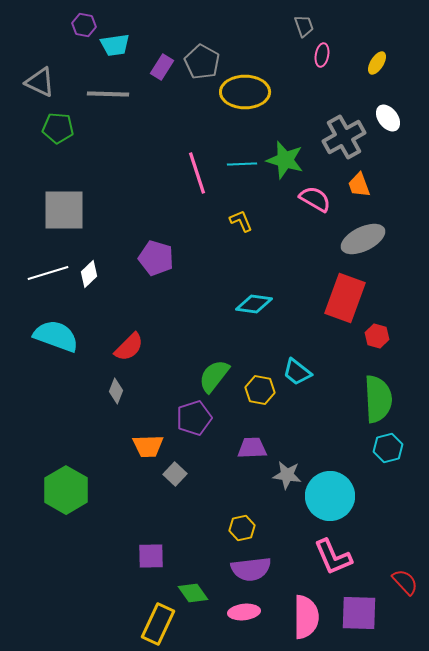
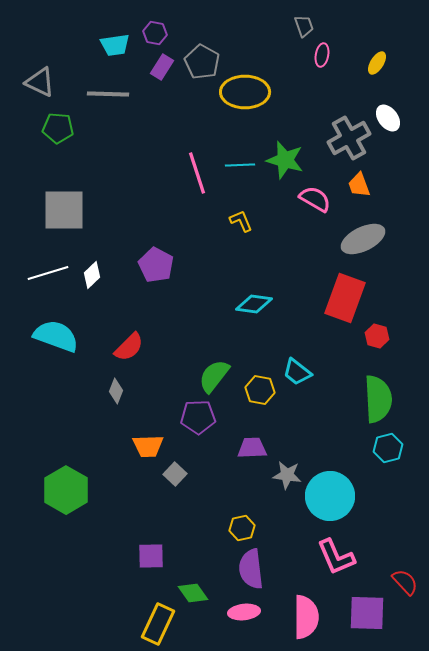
purple hexagon at (84, 25): moved 71 px right, 8 px down
gray cross at (344, 137): moved 5 px right, 1 px down
cyan line at (242, 164): moved 2 px left, 1 px down
purple pentagon at (156, 258): moved 7 px down; rotated 12 degrees clockwise
white diamond at (89, 274): moved 3 px right, 1 px down
purple pentagon at (194, 418): moved 4 px right, 1 px up; rotated 16 degrees clockwise
pink L-shape at (333, 557): moved 3 px right
purple semicircle at (251, 569): rotated 90 degrees clockwise
purple square at (359, 613): moved 8 px right
